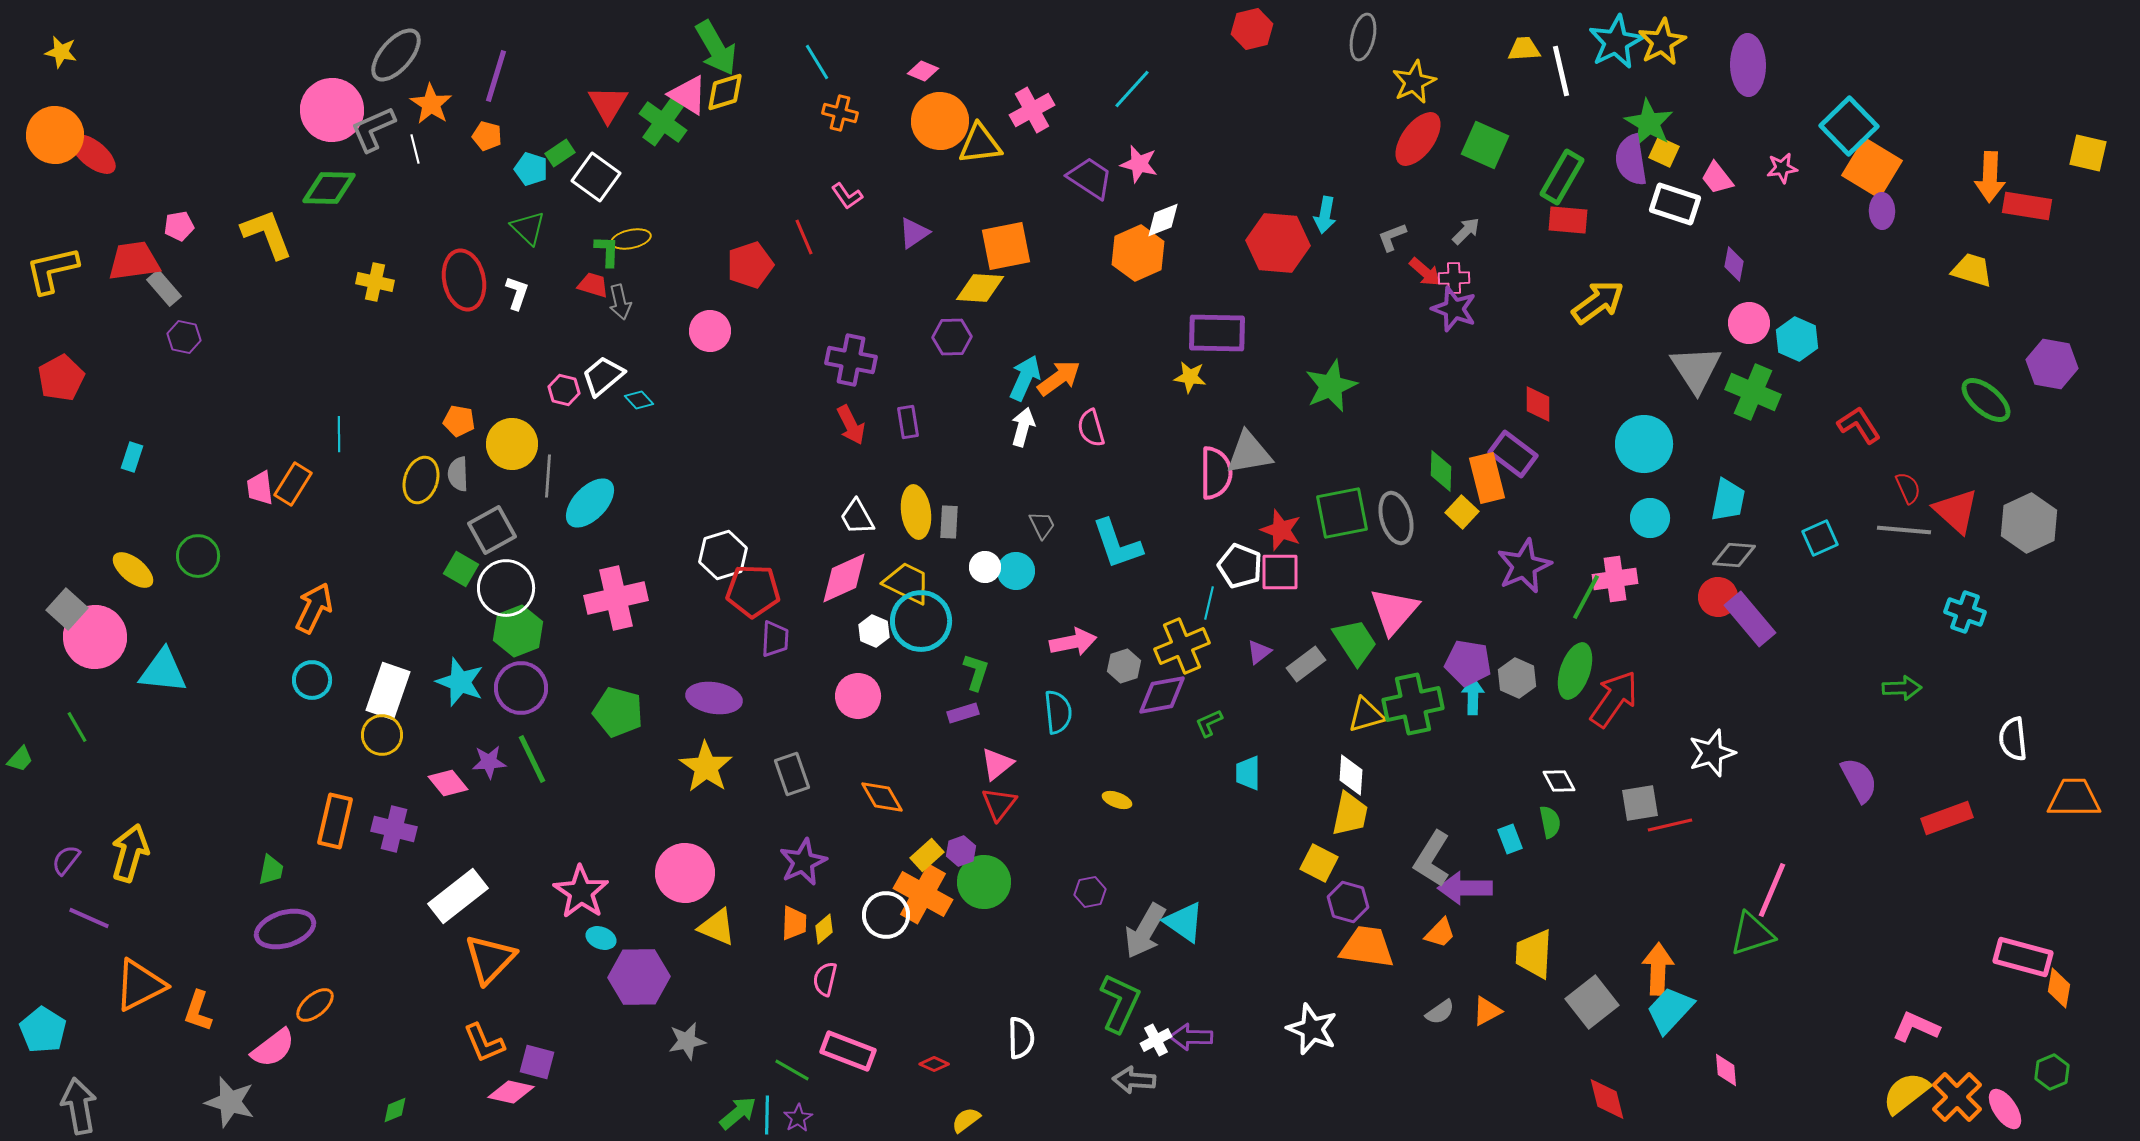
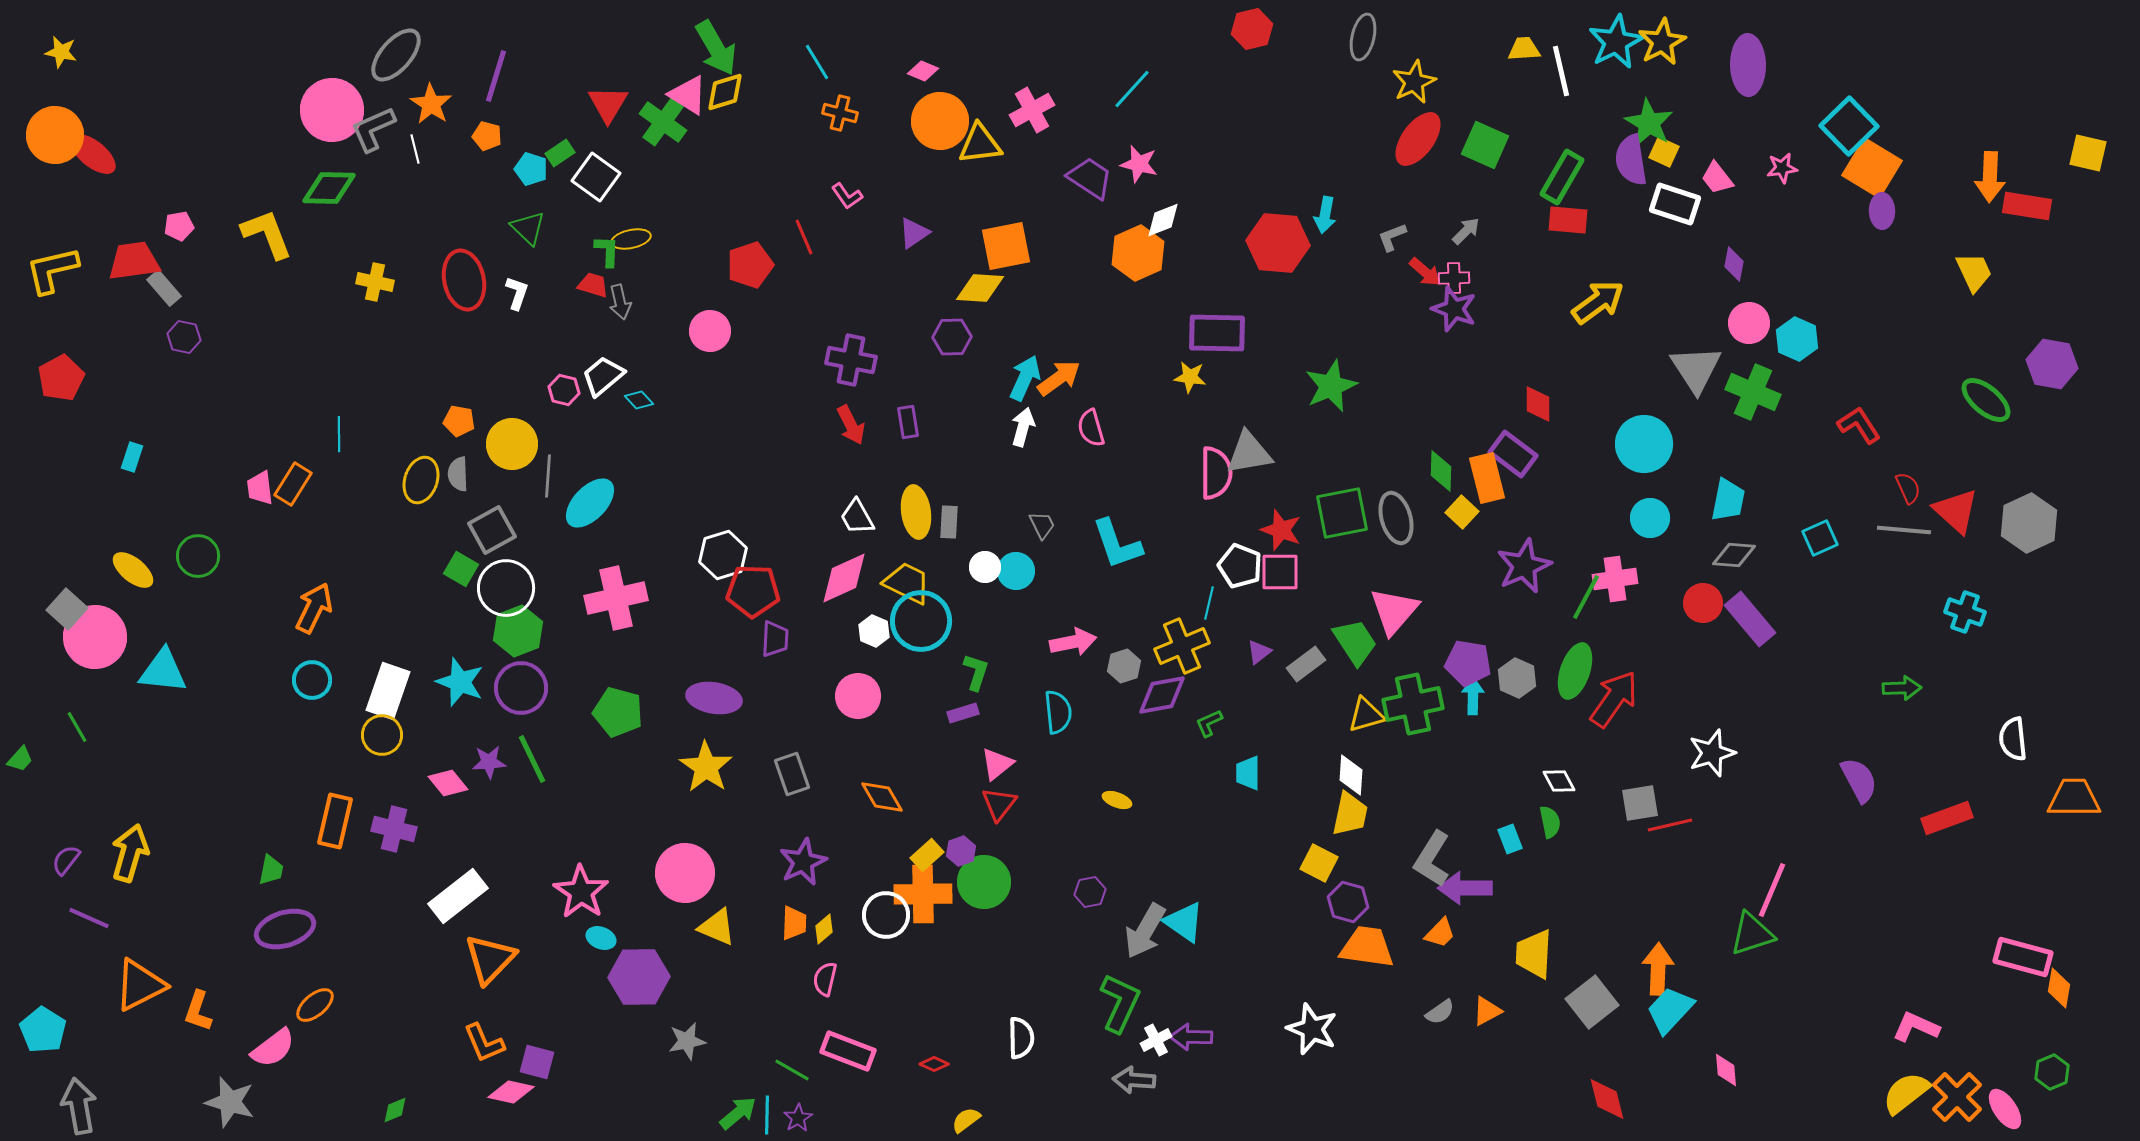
yellow trapezoid at (1972, 270): moved 2 px right, 2 px down; rotated 48 degrees clockwise
red circle at (1718, 597): moved 15 px left, 6 px down
orange cross at (923, 894): rotated 30 degrees counterclockwise
